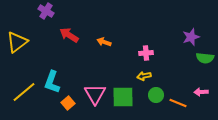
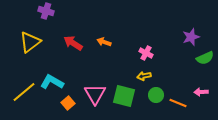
purple cross: rotated 14 degrees counterclockwise
red arrow: moved 4 px right, 8 px down
yellow triangle: moved 13 px right
pink cross: rotated 32 degrees clockwise
green semicircle: rotated 30 degrees counterclockwise
cyan L-shape: rotated 100 degrees clockwise
green square: moved 1 px right, 1 px up; rotated 15 degrees clockwise
